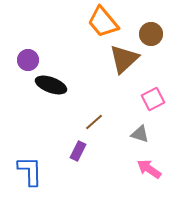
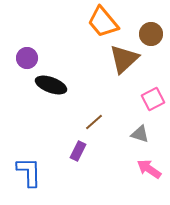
purple circle: moved 1 px left, 2 px up
blue L-shape: moved 1 px left, 1 px down
